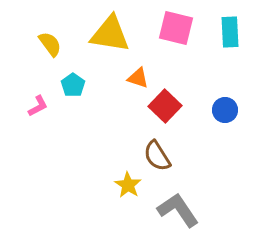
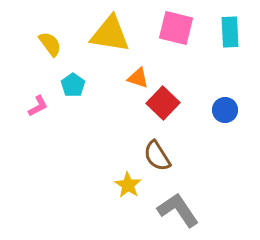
red square: moved 2 px left, 3 px up
